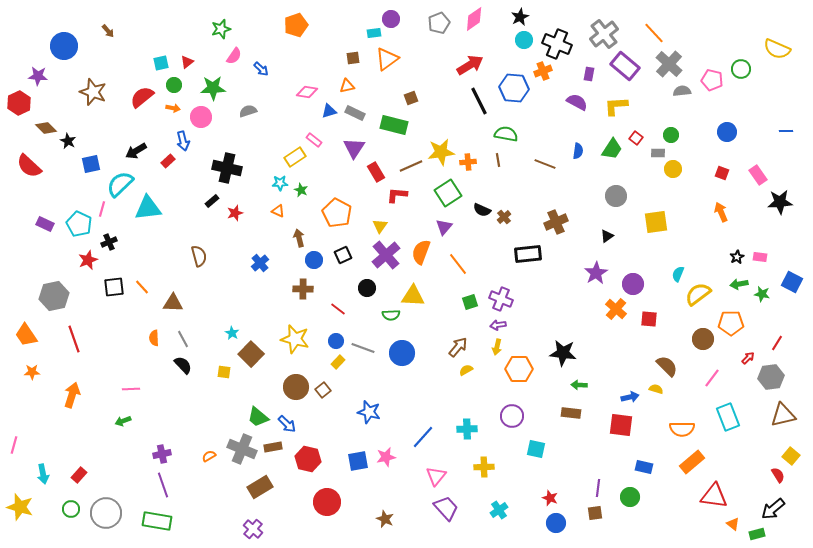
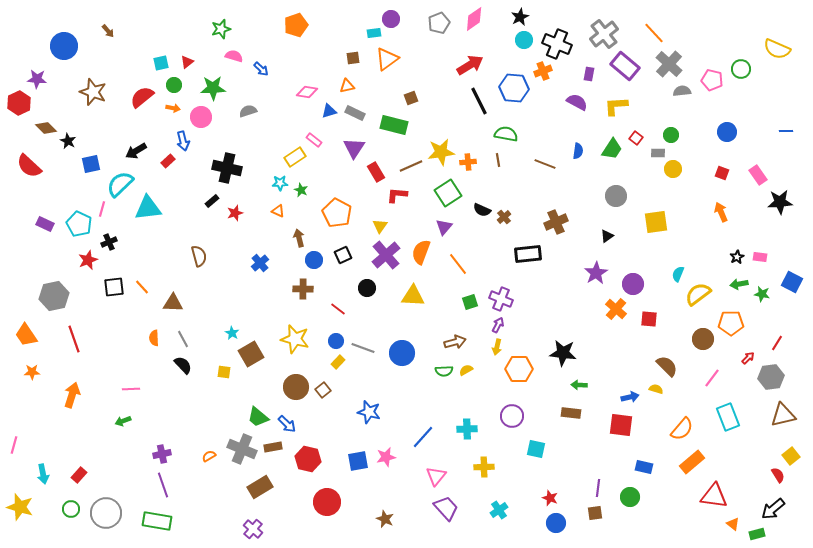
pink semicircle at (234, 56): rotated 108 degrees counterclockwise
purple star at (38, 76): moved 1 px left, 3 px down
green semicircle at (391, 315): moved 53 px right, 56 px down
purple arrow at (498, 325): rotated 126 degrees clockwise
brown arrow at (458, 347): moved 3 px left, 5 px up; rotated 35 degrees clockwise
brown square at (251, 354): rotated 15 degrees clockwise
orange semicircle at (682, 429): rotated 50 degrees counterclockwise
yellow square at (791, 456): rotated 12 degrees clockwise
